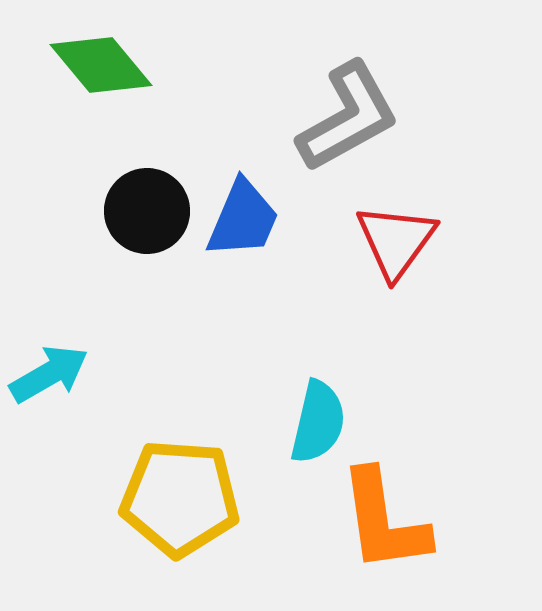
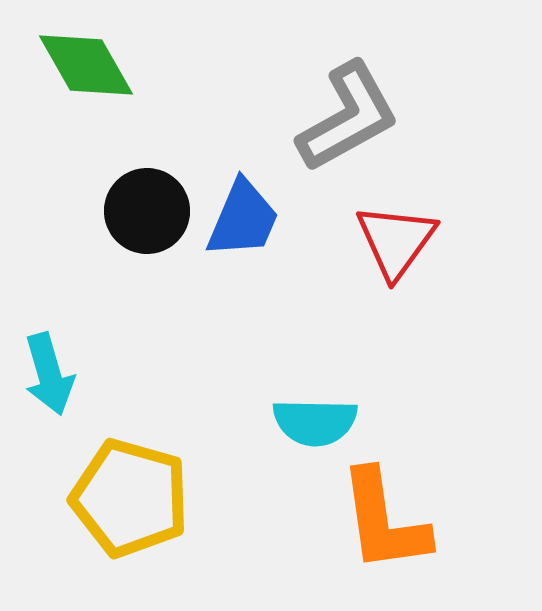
green diamond: moved 15 px left; rotated 10 degrees clockwise
cyan arrow: rotated 104 degrees clockwise
cyan semicircle: moved 3 px left; rotated 78 degrees clockwise
yellow pentagon: moved 50 px left; rotated 12 degrees clockwise
